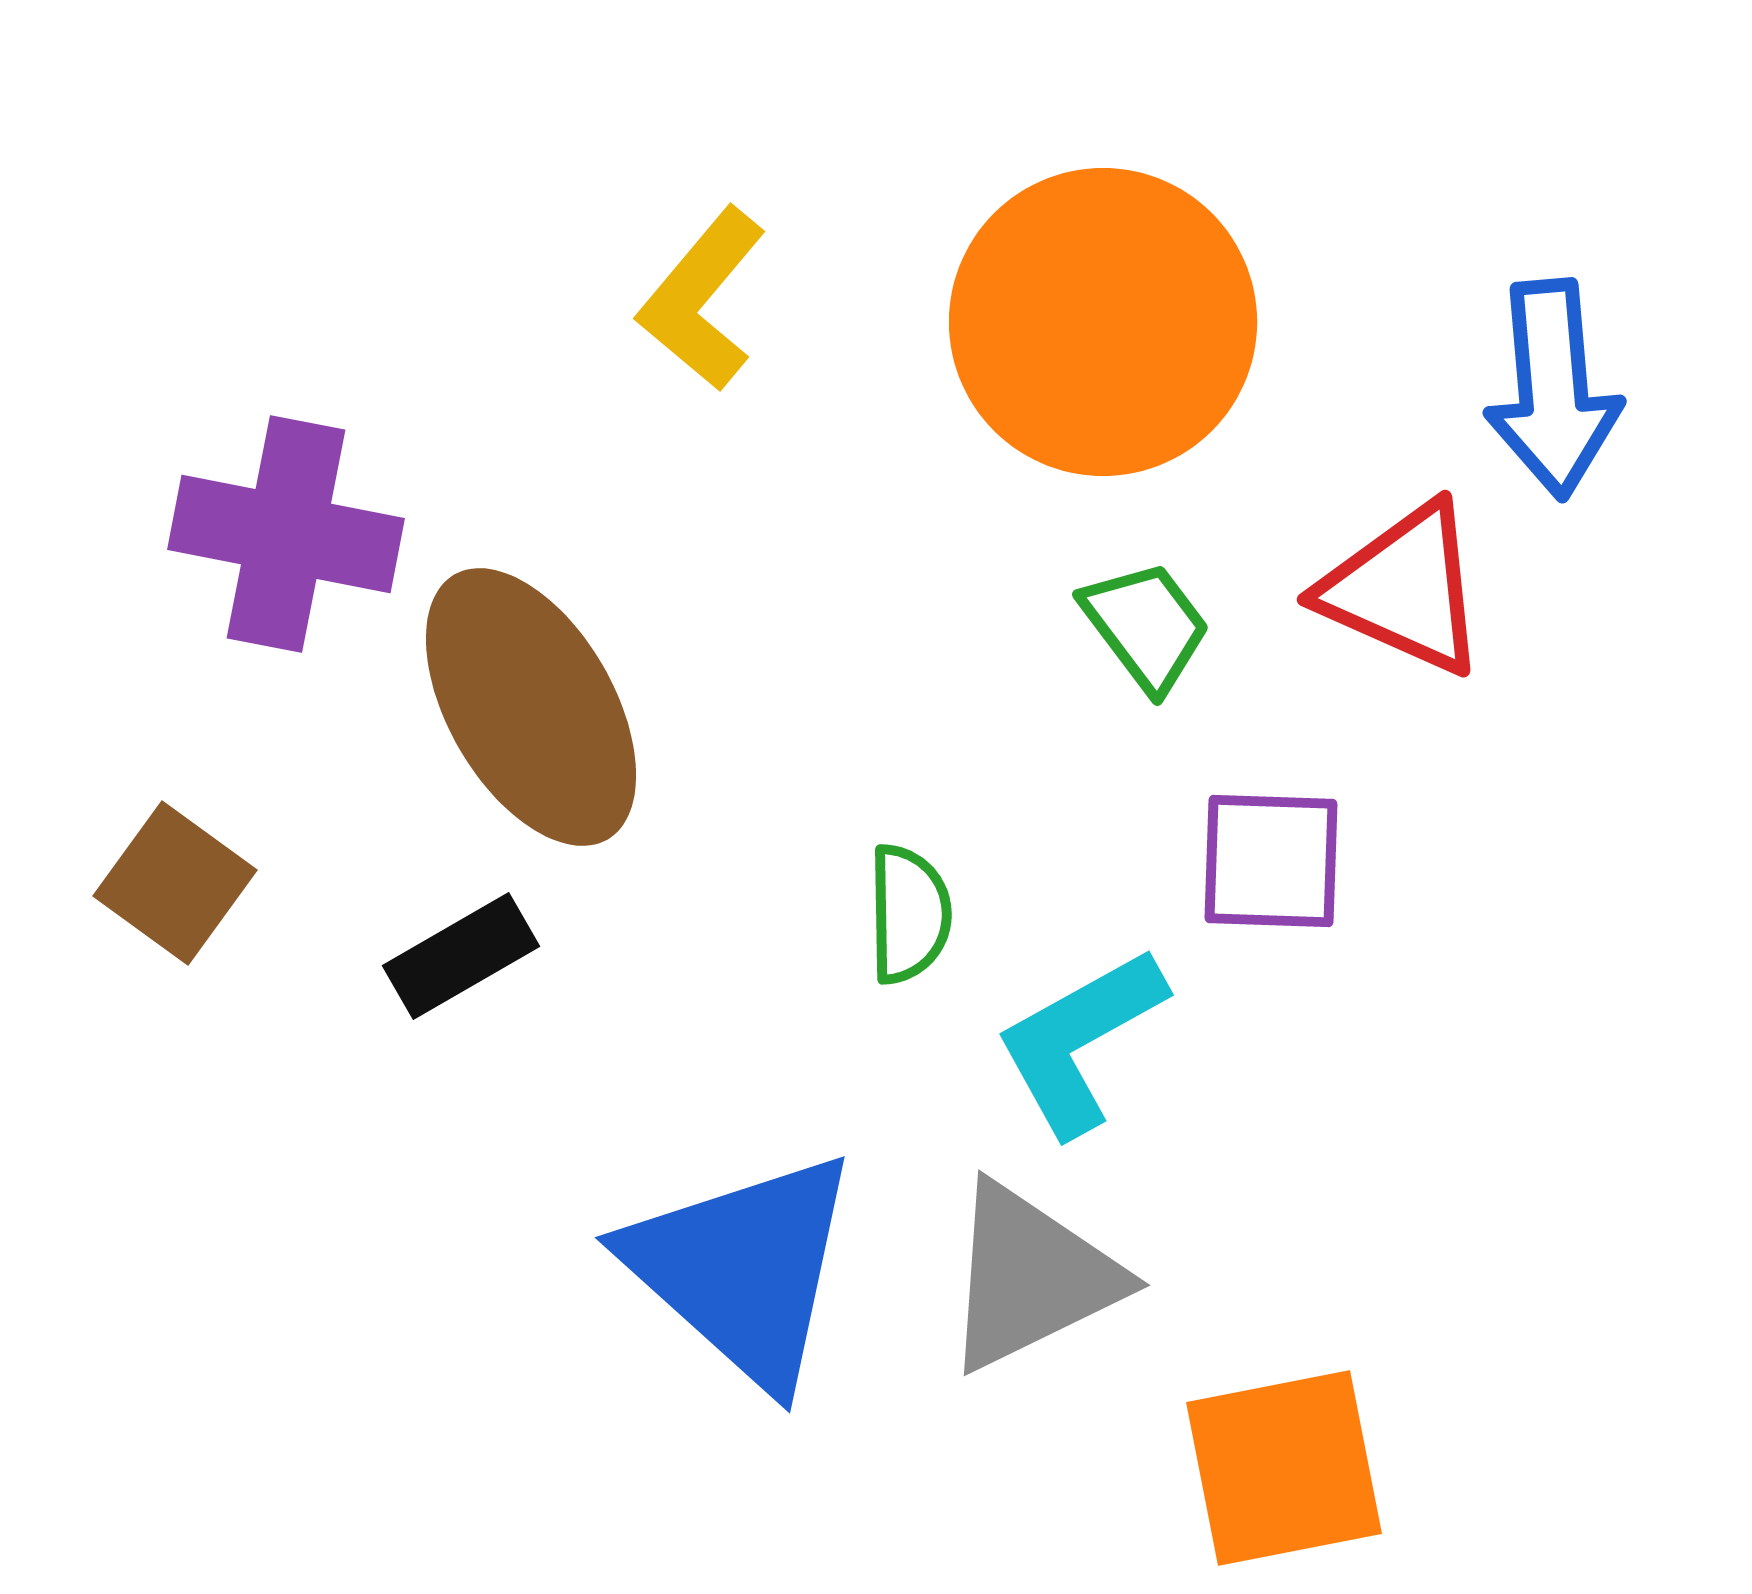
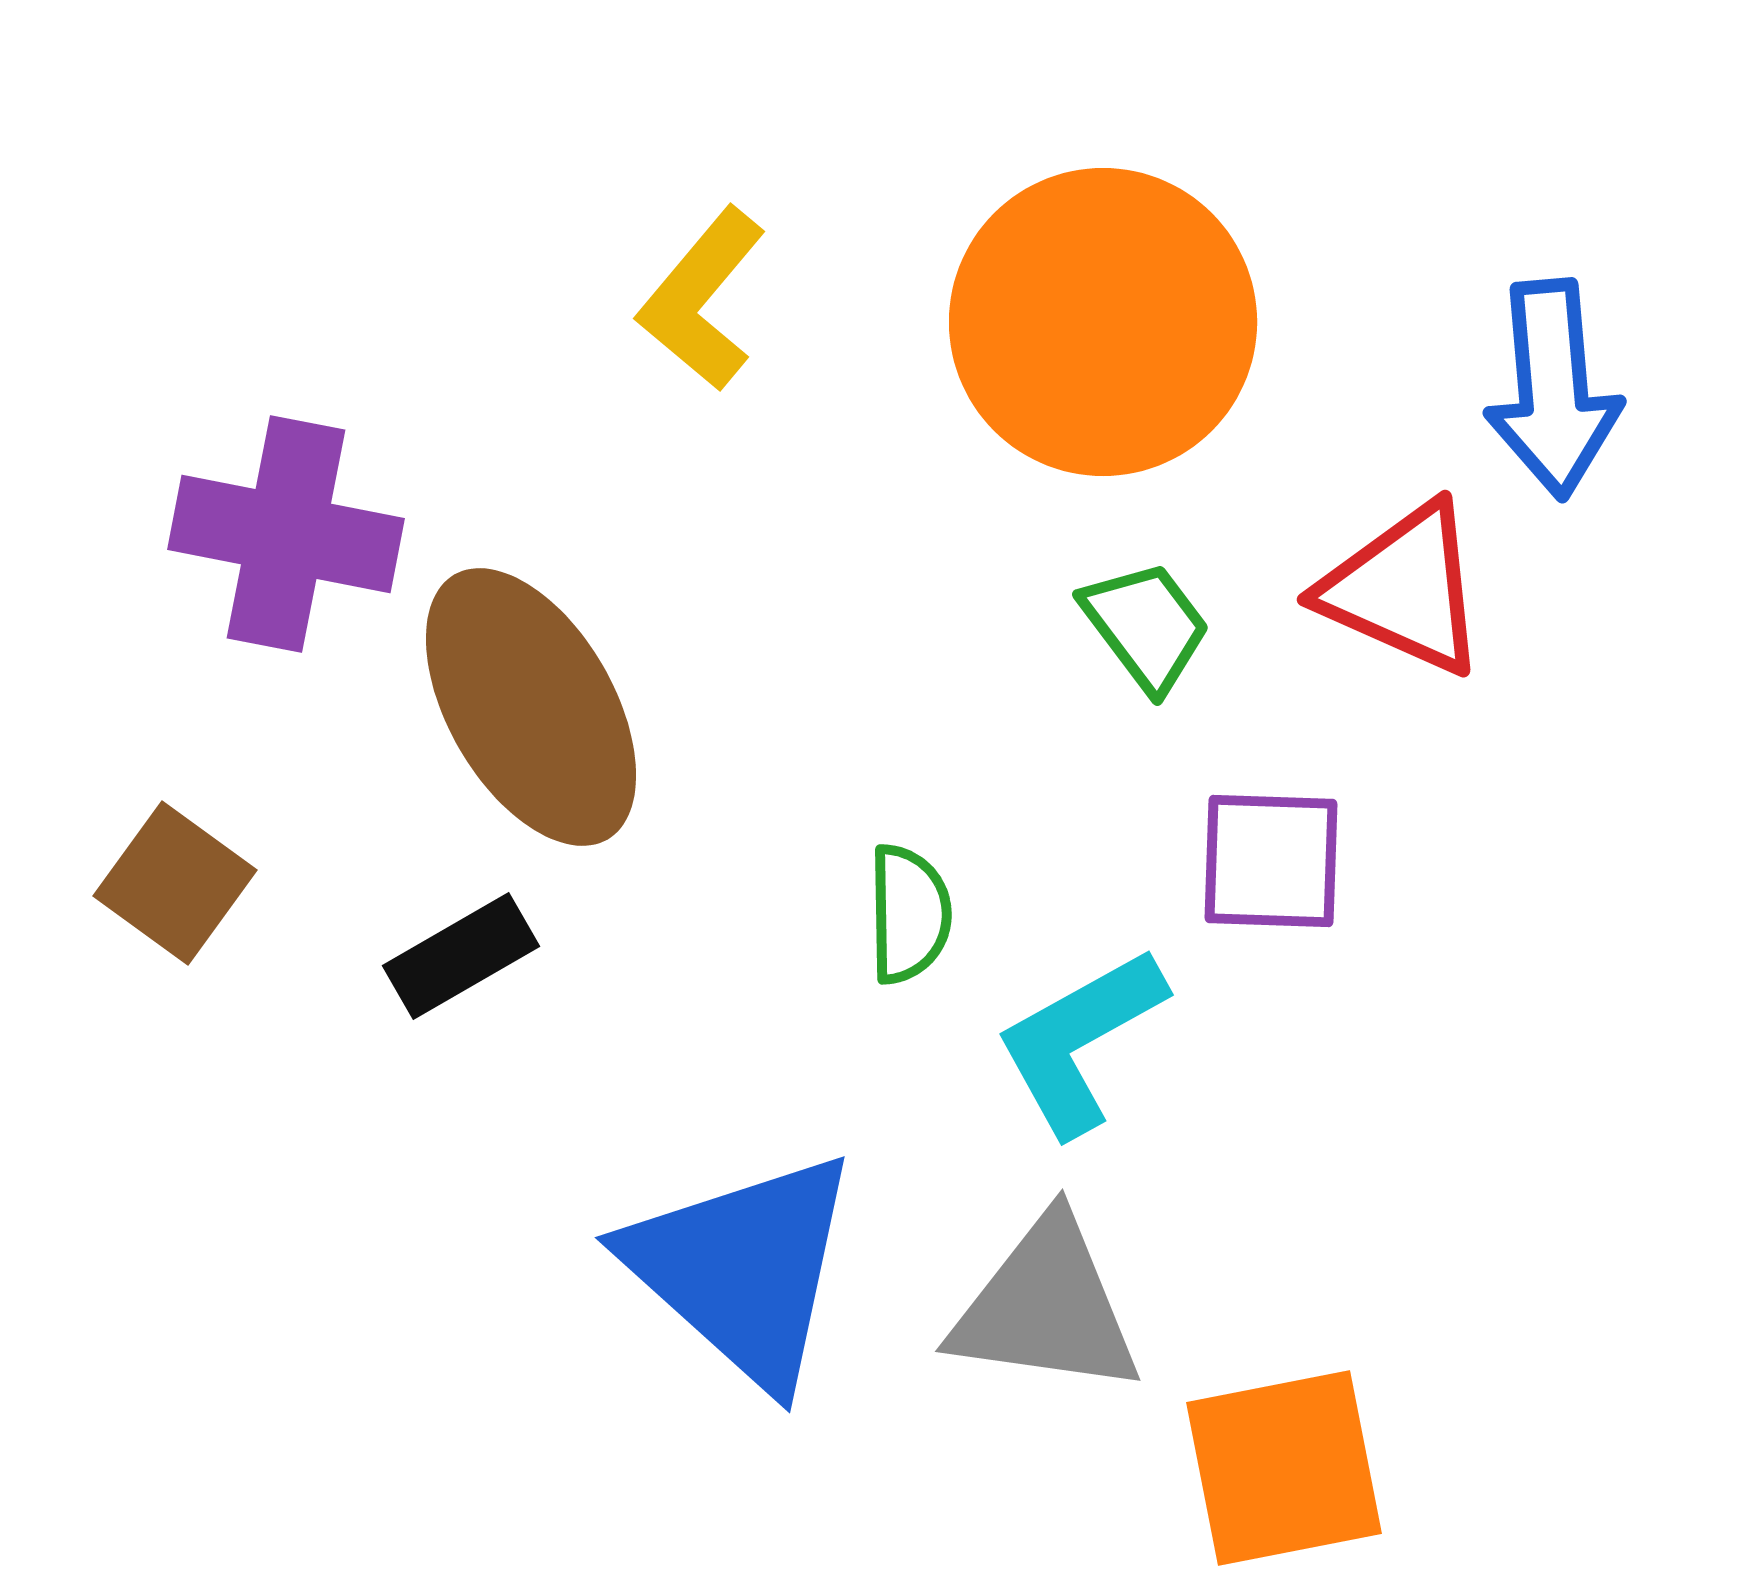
gray triangle: moved 15 px right, 30 px down; rotated 34 degrees clockwise
